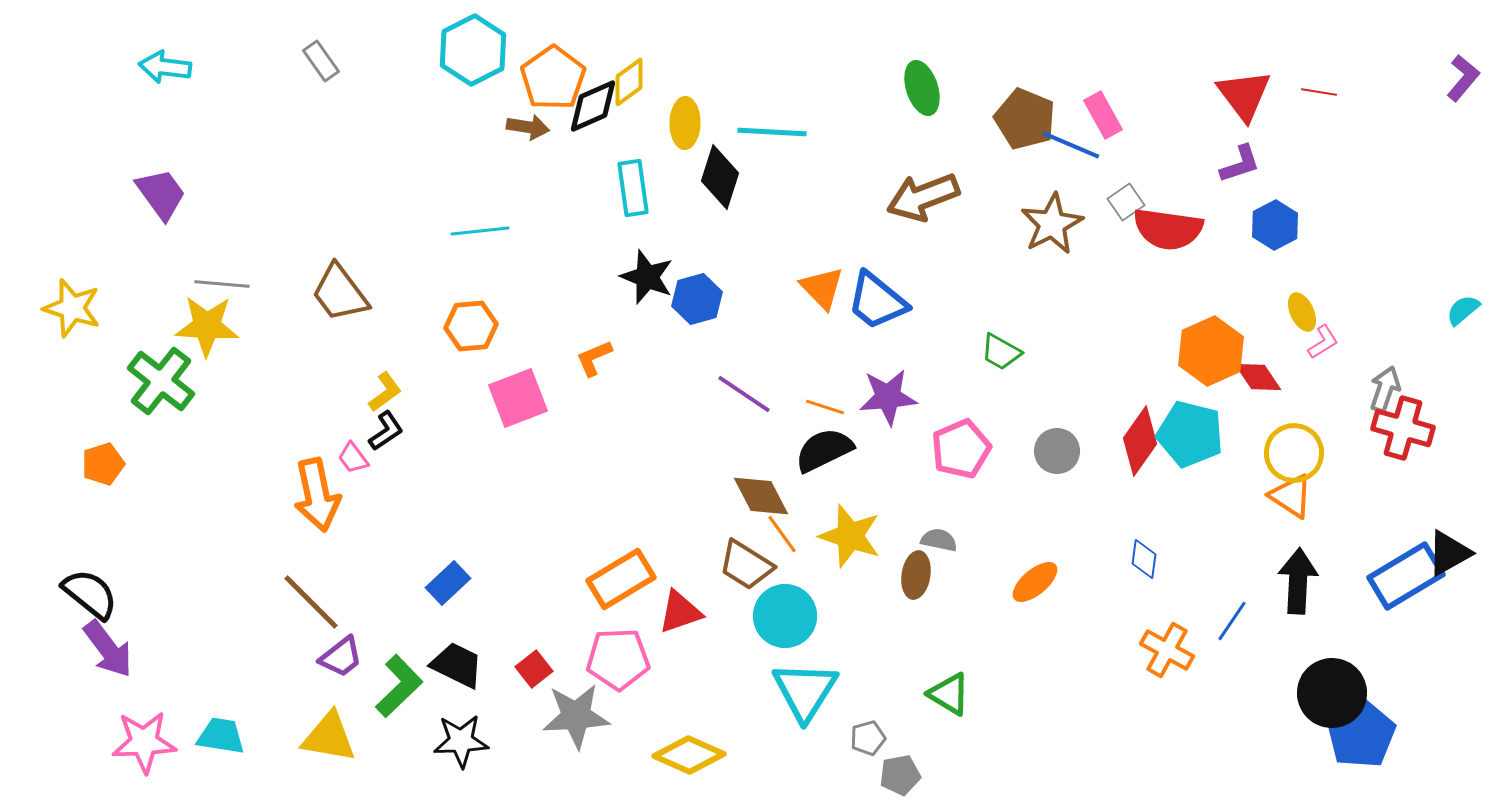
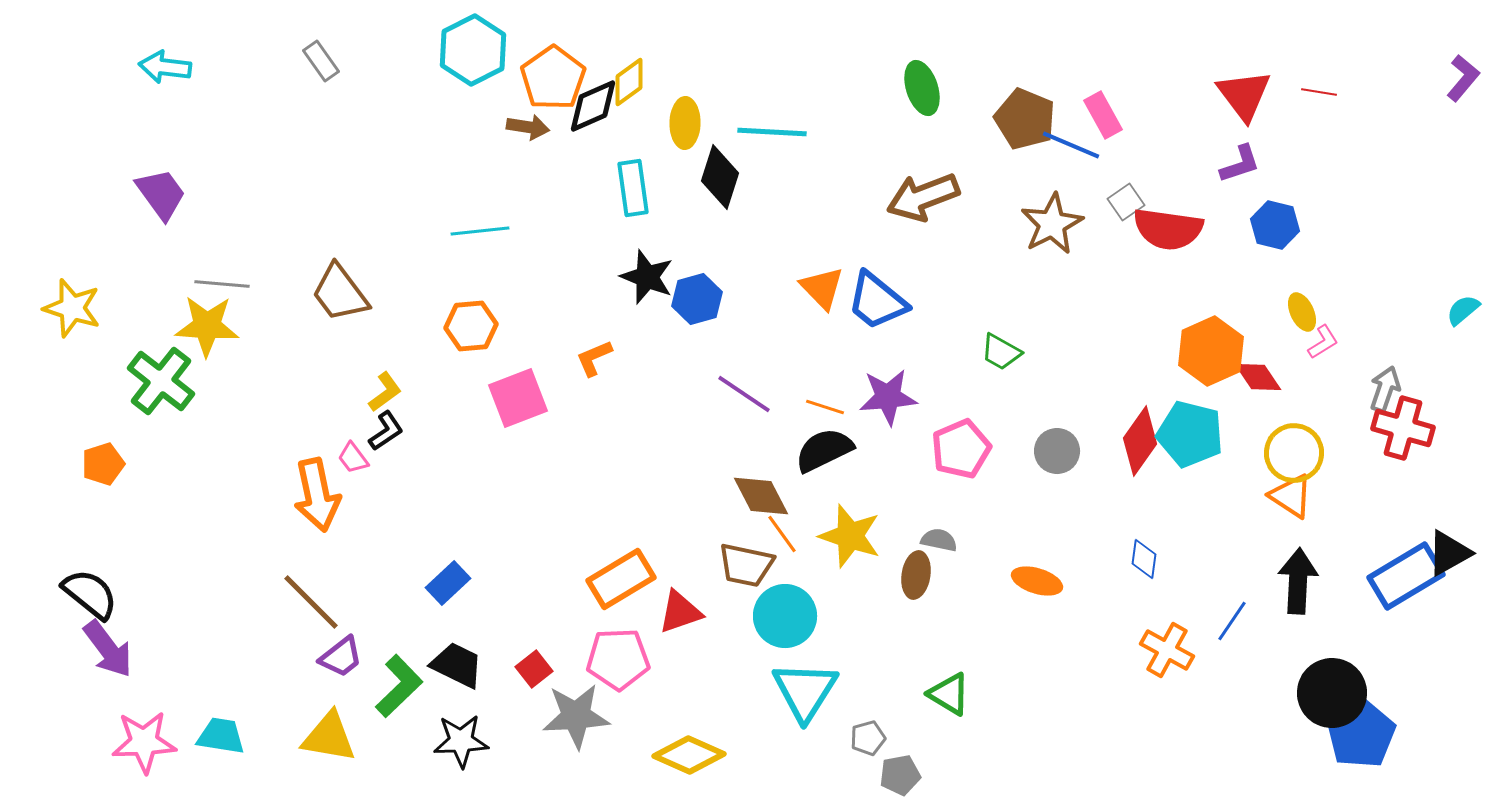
blue hexagon at (1275, 225): rotated 18 degrees counterclockwise
brown trapezoid at (746, 565): rotated 20 degrees counterclockwise
orange ellipse at (1035, 582): moved 2 px right, 1 px up; rotated 57 degrees clockwise
